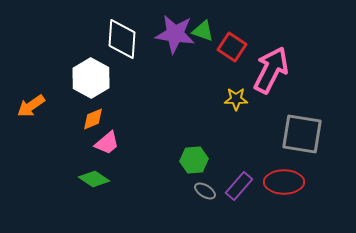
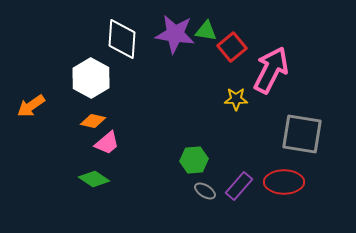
green triangle: moved 3 px right; rotated 10 degrees counterclockwise
red square: rotated 16 degrees clockwise
orange diamond: moved 2 px down; rotated 35 degrees clockwise
